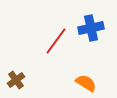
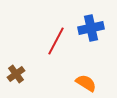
red line: rotated 8 degrees counterclockwise
brown cross: moved 6 px up
